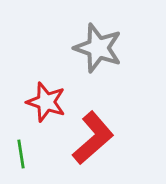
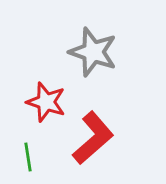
gray star: moved 5 px left, 4 px down
green line: moved 7 px right, 3 px down
